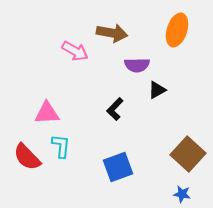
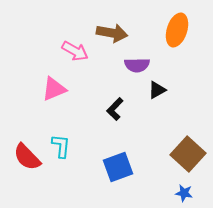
pink triangle: moved 7 px right, 24 px up; rotated 20 degrees counterclockwise
blue star: moved 2 px right, 1 px up
